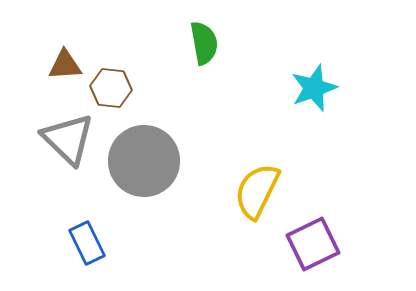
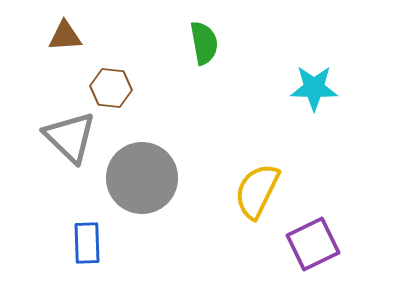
brown triangle: moved 29 px up
cyan star: rotated 21 degrees clockwise
gray triangle: moved 2 px right, 2 px up
gray circle: moved 2 px left, 17 px down
blue rectangle: rotated 24 degrees clockwise
